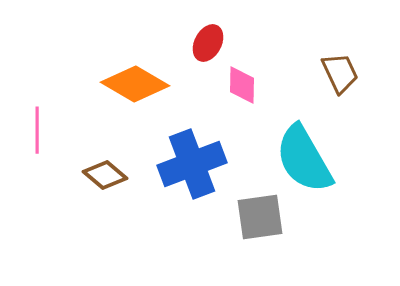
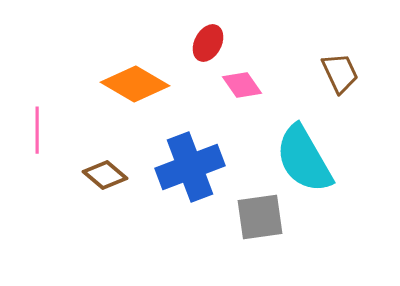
pink diamond: rotated 36 degrees counterclockwise
blue cross: moved 2 px left, 3 px down
